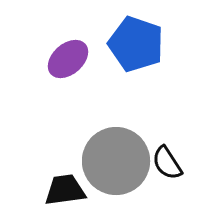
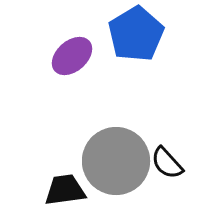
blue pentagon: moved 10 px up; rotated 22 degrees clockwise
purple ellipse: moved 4 px right, 3 px up
black semicircle: rotated 9 degrees counterclockwise
